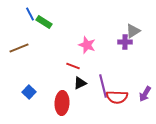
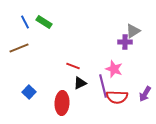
blue line: moved 5 px left, 8 px down
pink star: moved 27 px right, 24 px down
